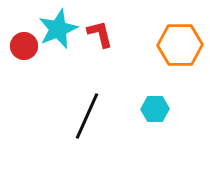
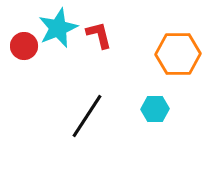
cyan star: moved 1 px up
red L-shape: moved 1 px left, 1 px down
orange hexagon: moved 2 px left, 9 px down
black line: rotated 9 degrees clockwise
